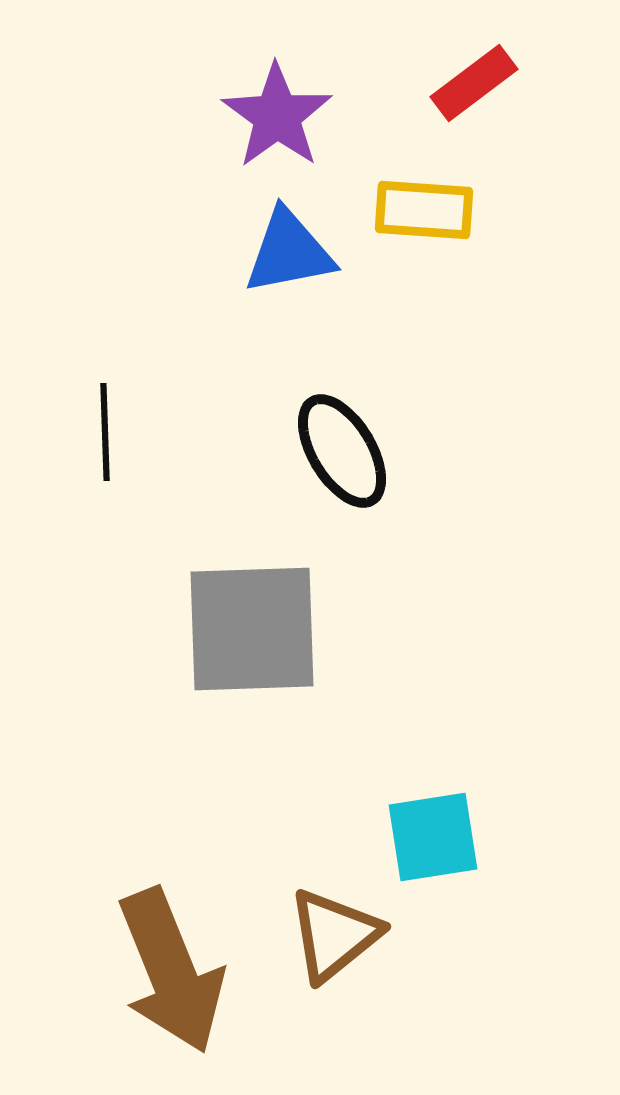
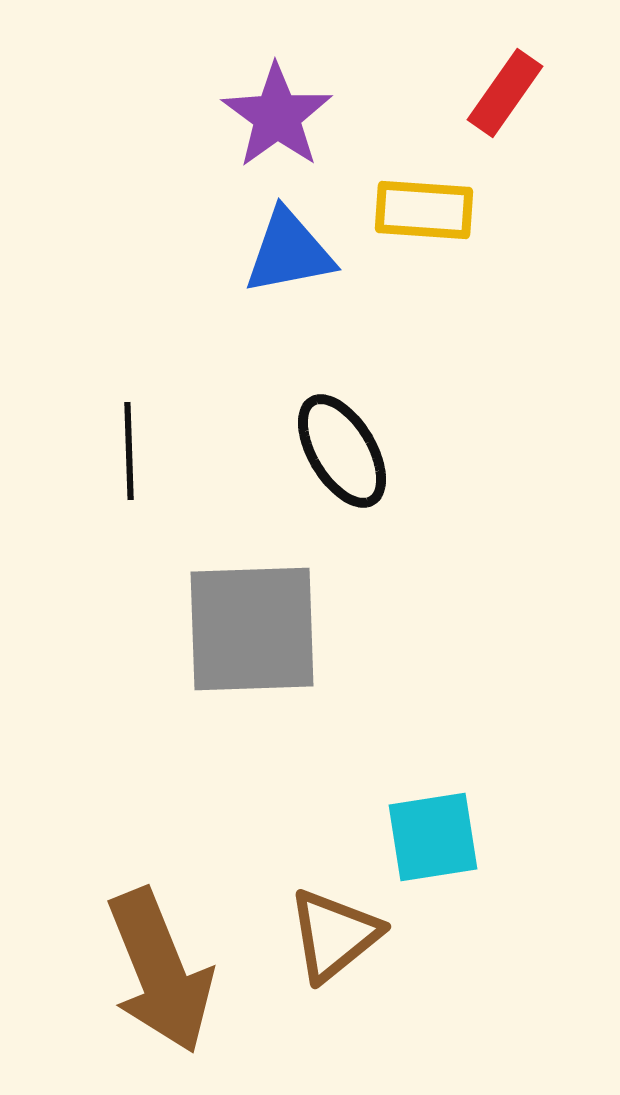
red rectangle: moved 31 px right, 10 px down; rotated 18 degrees counterclockwise
black line: moved 24 px right, 19 px down
brown arrow: moved 11 px left
